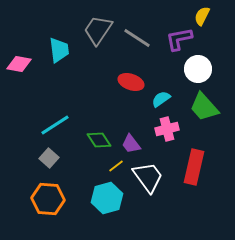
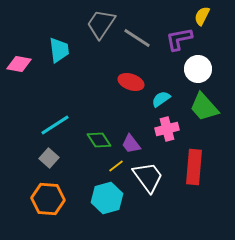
gray trapezoid: moved 3 px right, 6 px up
red rectangle: rotated 8 degrees counterclockwise
